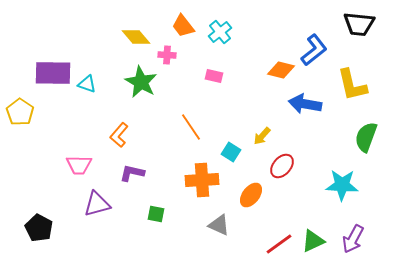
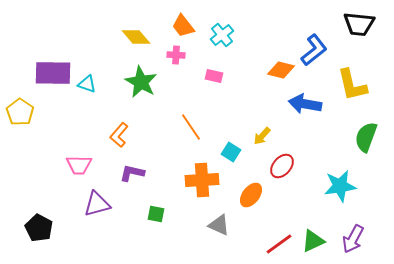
cyan cross: moved 2 px right, 3 px down
pink cross: moved 9 px right
cyan star: moved 2 px left, 1 px down; rotated 12 degrees counterclockwise
